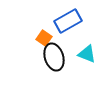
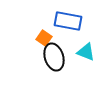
blue rectangle: rotated 40 degrees clockwise
cyan triangle: moved 1 px left, 2 px up
